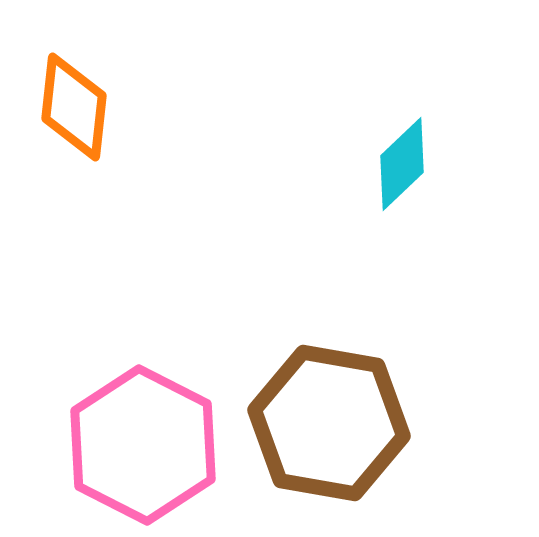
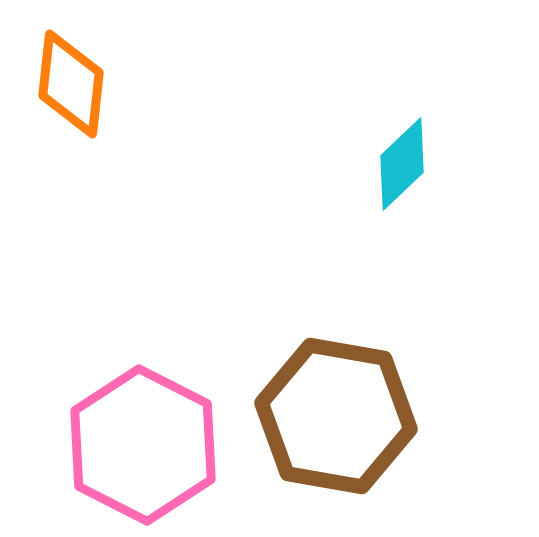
orange diamond: moved 3 px left, 23 px up
brown hexagon: moved 7 px right, 7 px up
